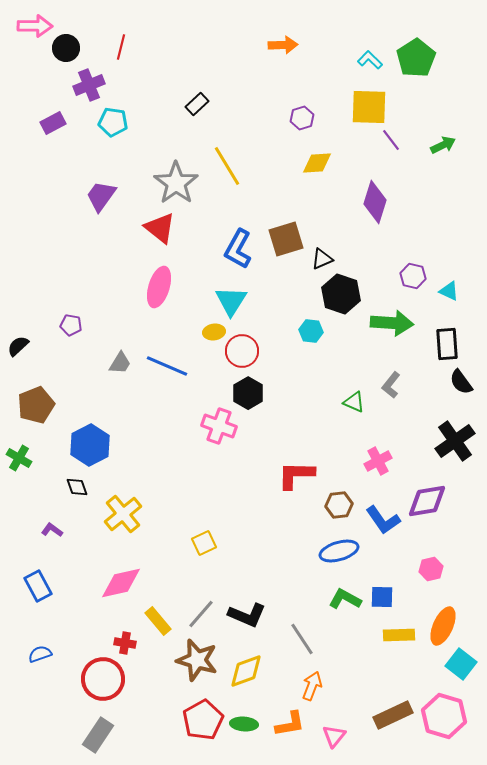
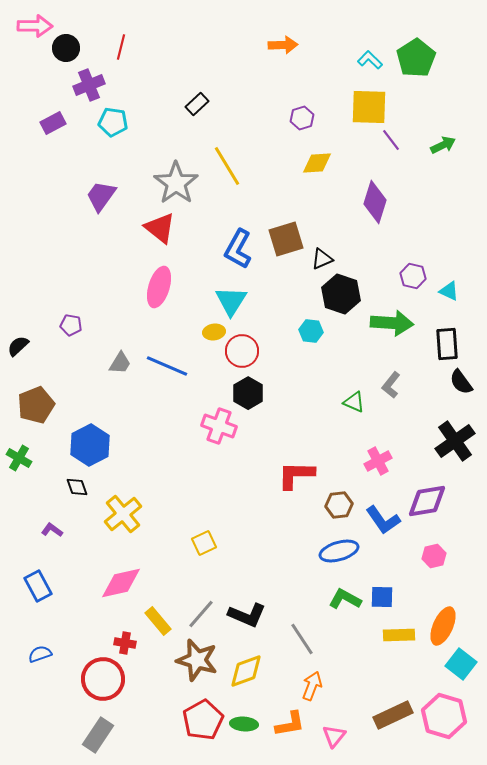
pink hexagon at (431, 569): moved 3 px right, 13 px up
